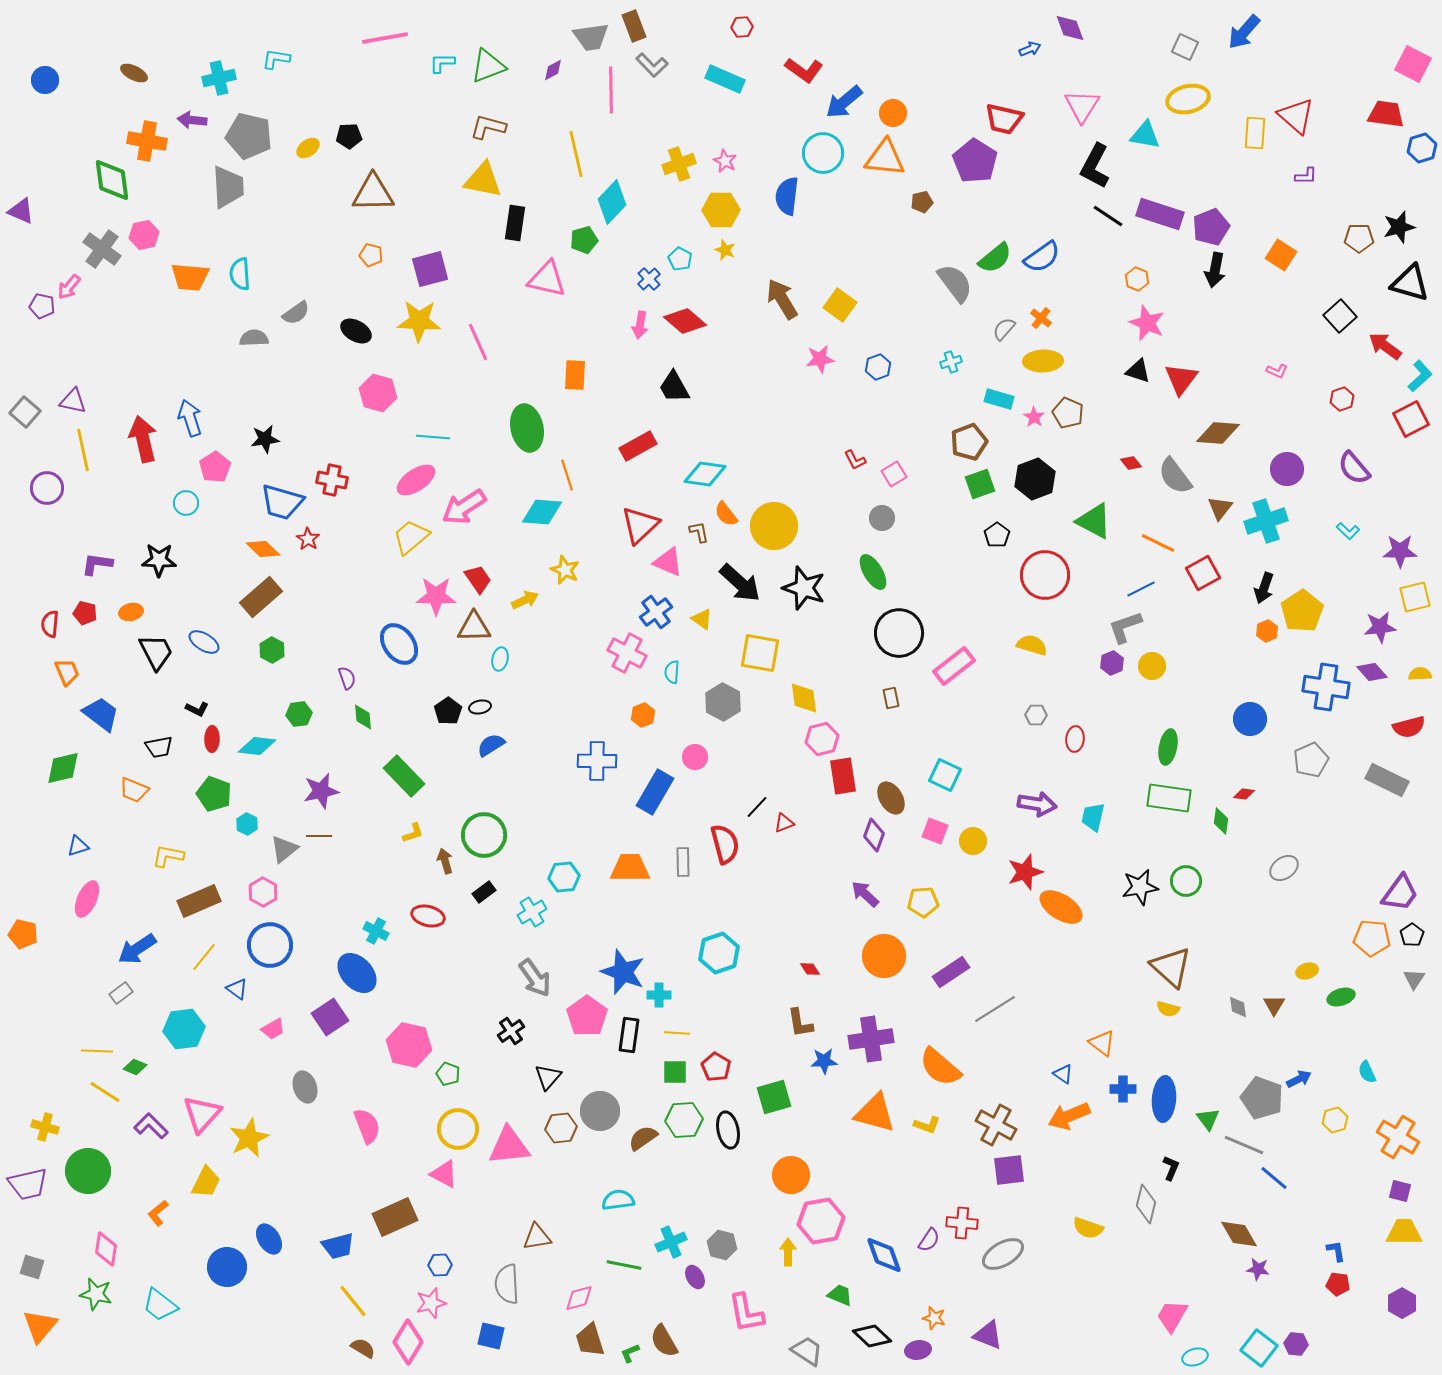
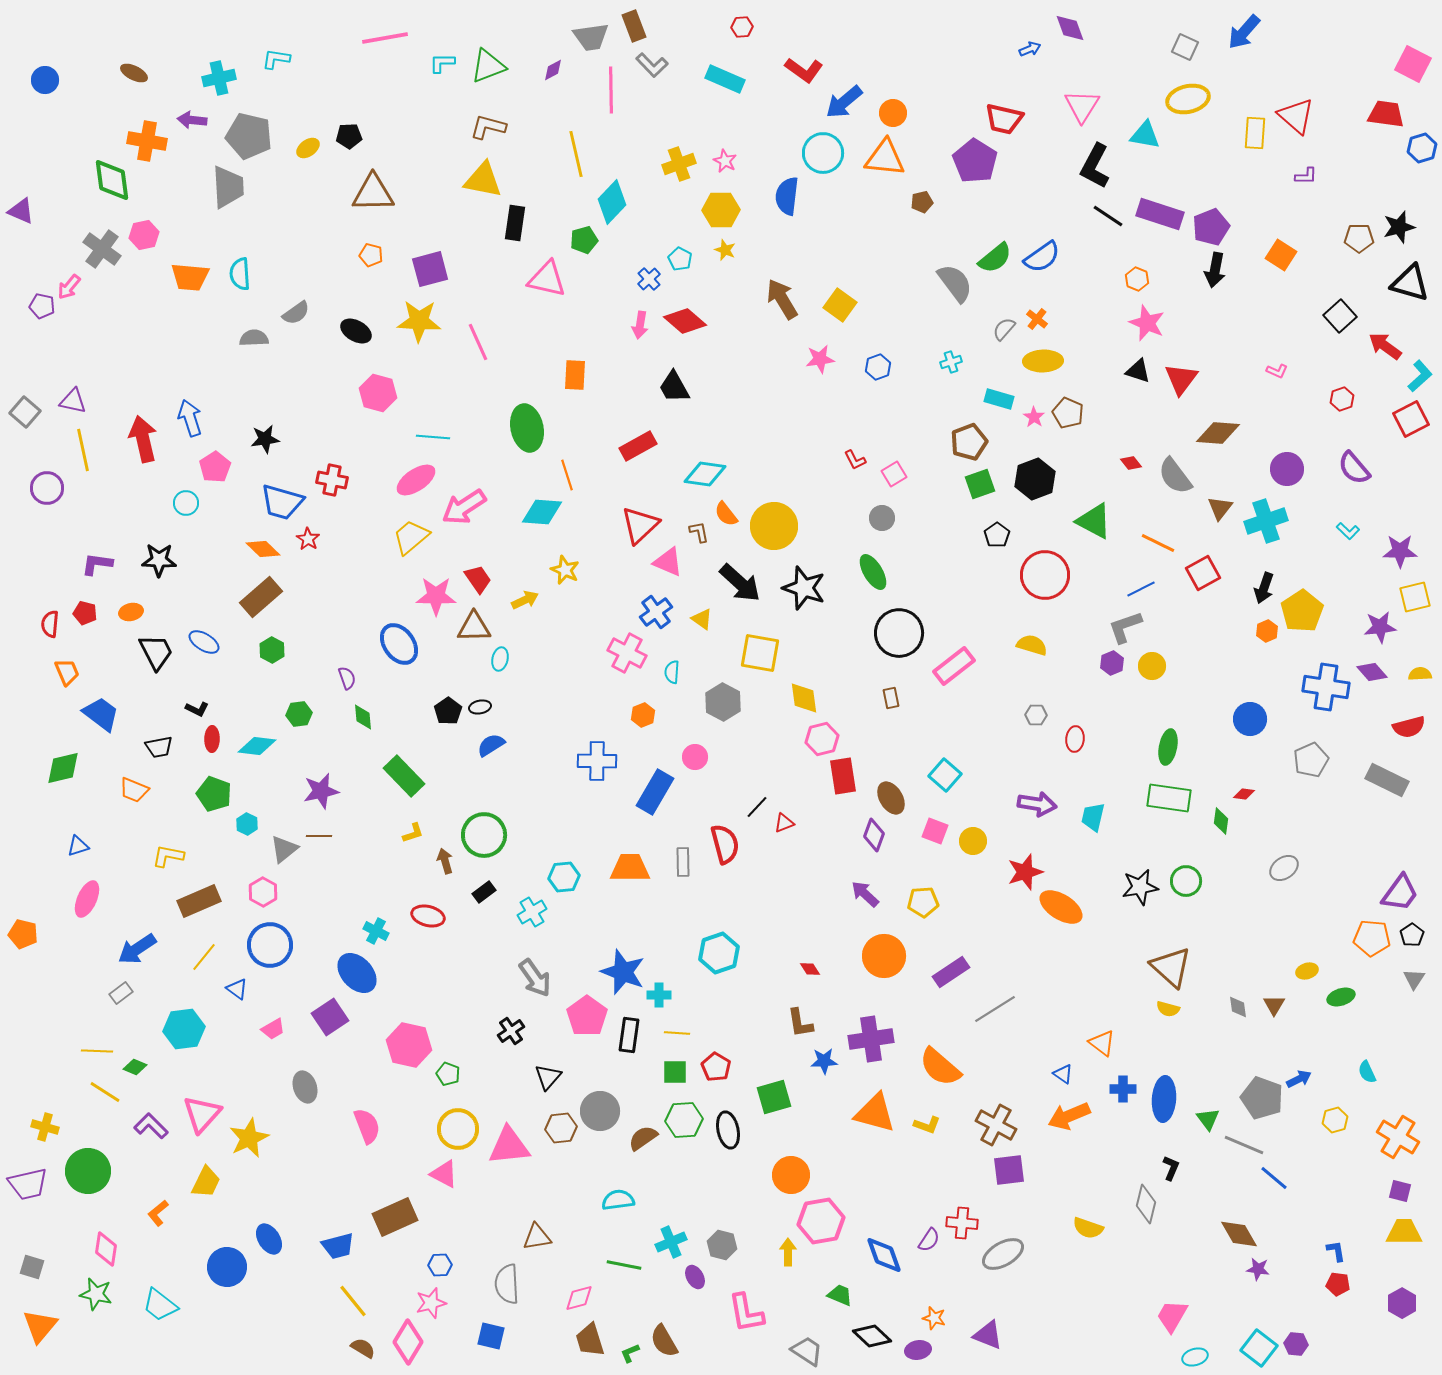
orange cross at (1041, 318): moved 4 px left, 1 px down
cyan square at (945, 775): rotated 16 degrees clockwise
